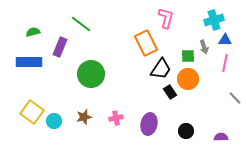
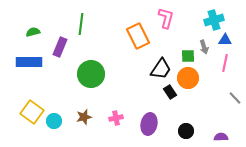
green line: rotated 60 degrees clockwise
orange rectangle: moved 8 px left, 7 px up
orange circle: moved 1 px up
